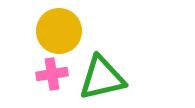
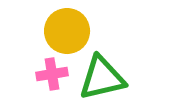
yellow circle: moved 8 px right
